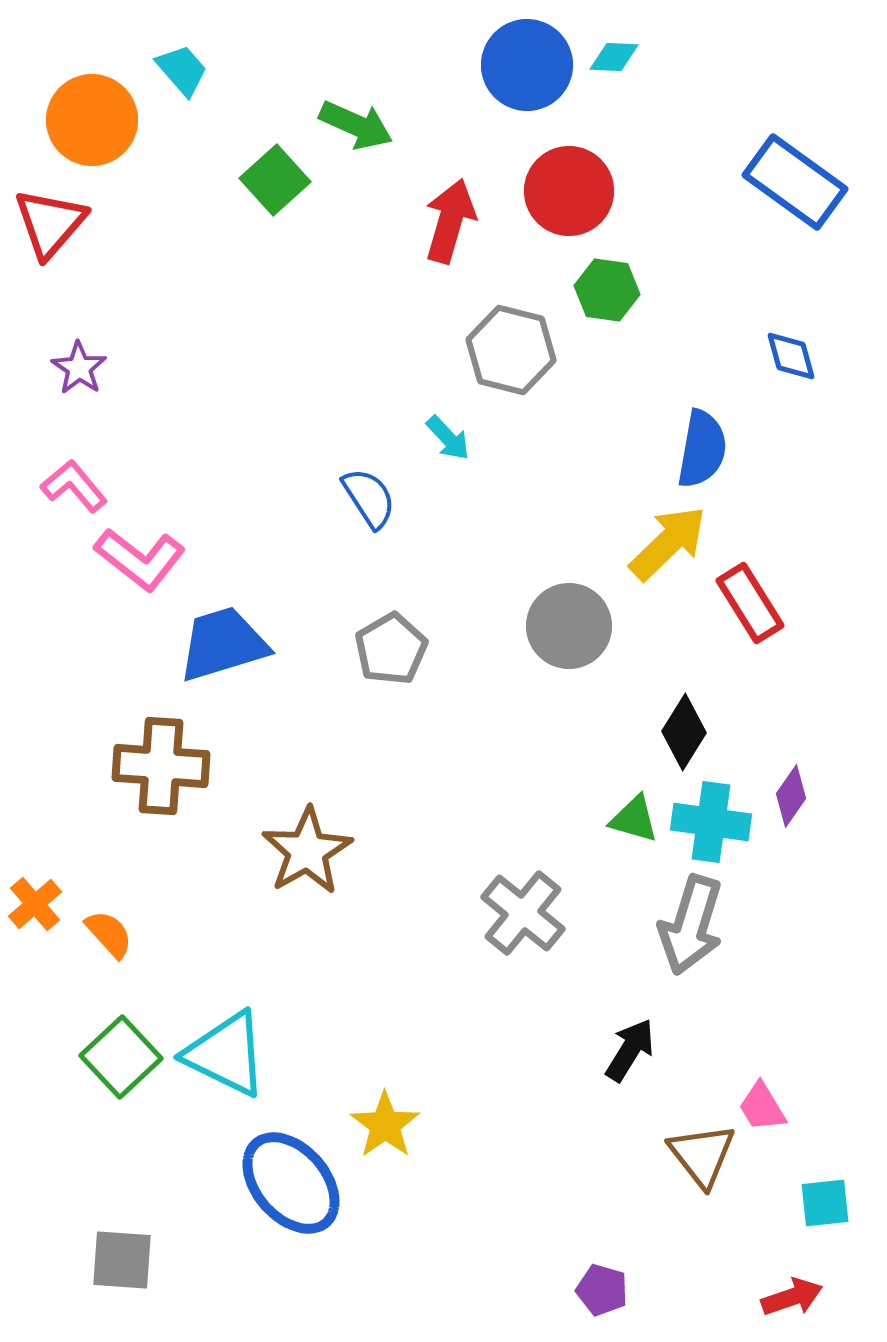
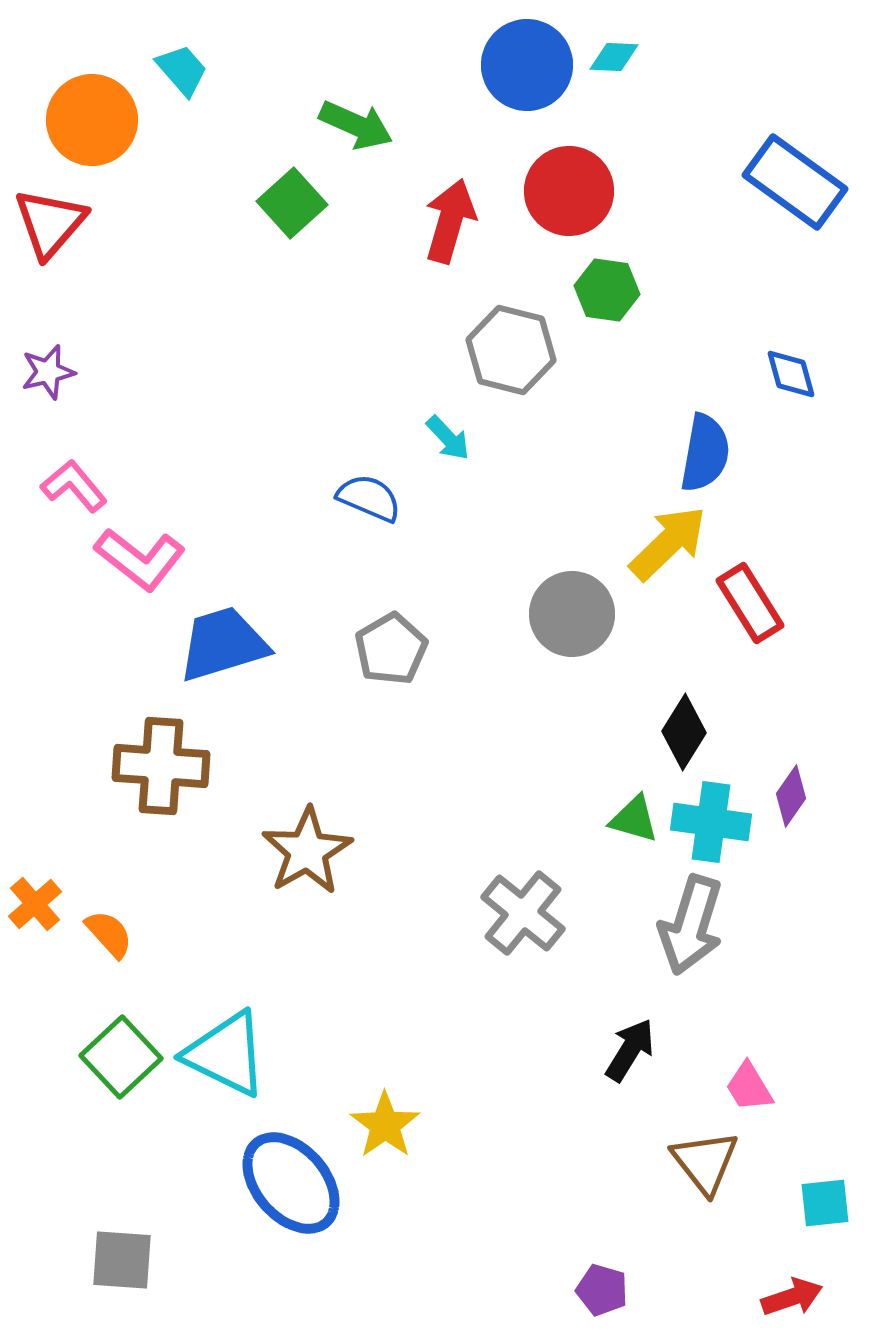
green square at (275, 180): moved 17 px right, 23 px down
blue diamond at (791, 356): moved 18 px down
purple star at (79, 368): moved 31 px left, 4 px down; rotated 24 degrees clockwise
blue semicircle at (702, 449): moved 3 px right, 4 px down
blue semicircle at (369, 498): rotated 34 degrees counterclockwise
gray circle at (569, 626): moved 3 px right, 12 px up
pink trapezoid at (762, 1107): moved 13 px left, 20 px up
brown triangle at (702, 1155): moved 3 px right, 7 px down
